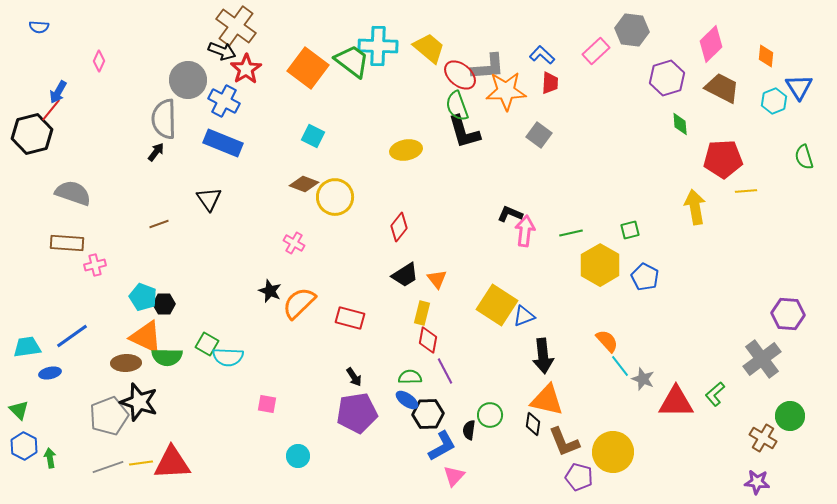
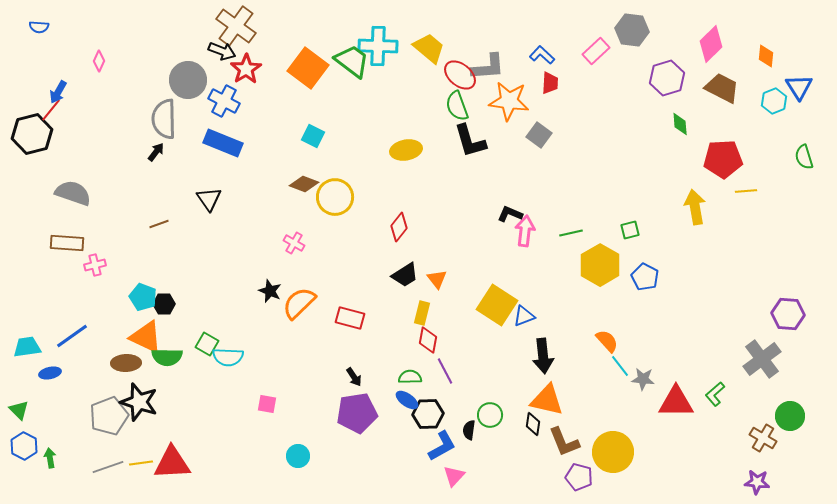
orange star at (506, 91): moved 3 px right, 10 px down; rotated 9 degrees clockwise
black L-shape at (464, 132): moved 6 px right, 9 px down
gray star at (643, 379): rotated 15 degrees counterclockwise
